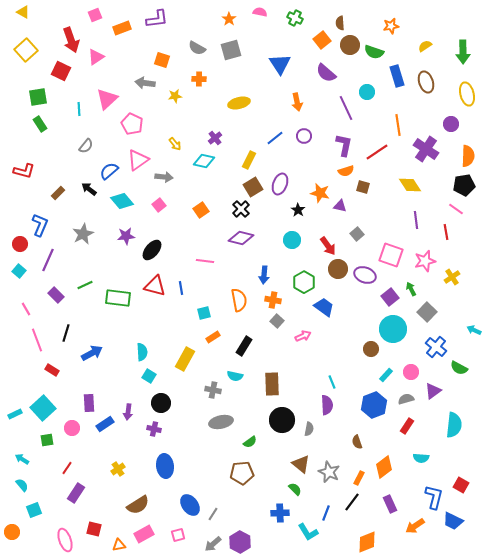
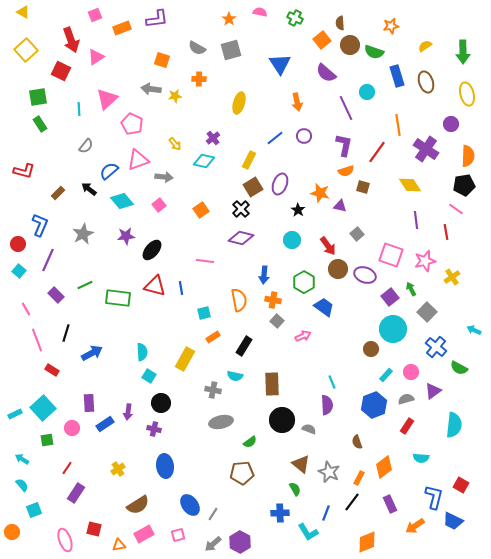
gray arrow at (145, 83): moved 6 px right, 6 px down
yellow ellipse at (239, 103): rotated 60 degrees counterclockwise
purple cross at (215, 138): moved 2 px left
red line at (377, 152): rotated 20 degrees counterclockwise
pink triangle at (138, 160): rotated 15 degrees clockwise
red circle at (20, 244): moved 2 px left
gray semicircle at (309, 429): rotated 80 degrees counterclockwise
green semicircle at (295, 489): rotated 16 degrees clockwise
